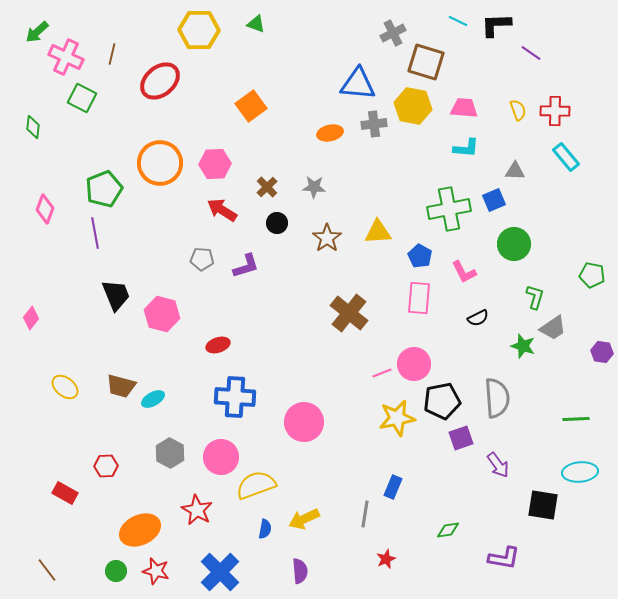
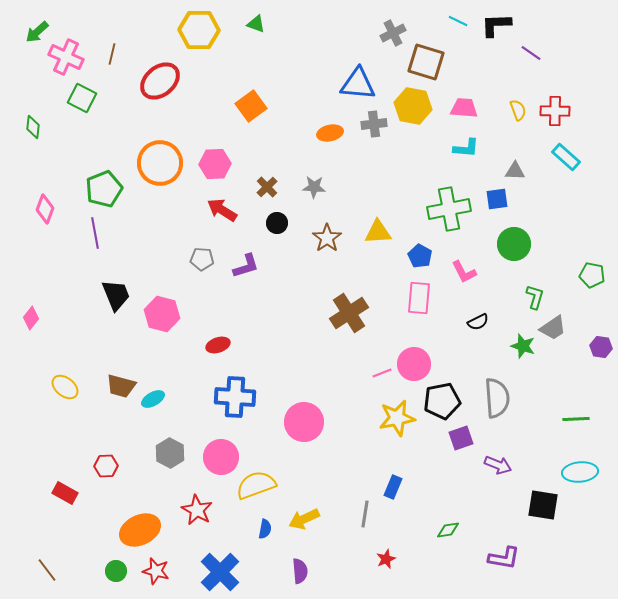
cyan rectangle at (566, 157): rotated 8 degrees counterclockwise
blue square at (494, 200): moved 3 px right, 1 px up; rotated 15 degrees clockwise
brown cross at (349, 313): rotated 18 degrees clockwise
black semicircle at (478, 318): moved 4 px down
purple hexagon at (602, 352): moved 1 px left, 5 px up
purple arrow at (498, 465): rotated 32 degrees counterclockwise
